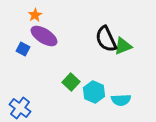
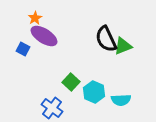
orange star: moved 3 px down
blue cross: moved 32 px right
